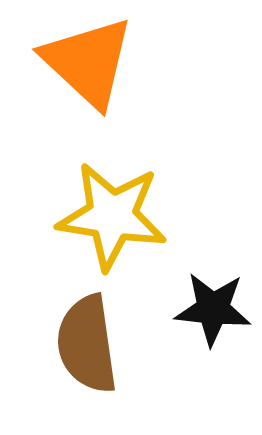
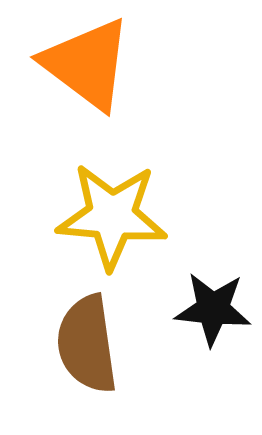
orange triangle: moved 1 px left, 2 px down; rotated 6 degrees counterclockwise
yellow star: rotated 4 degrees counterclockwise
